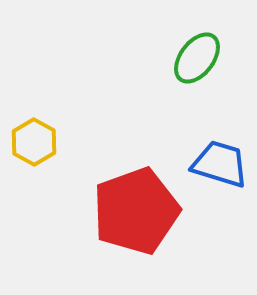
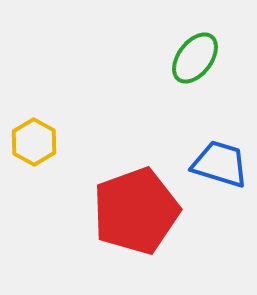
green ellipse: moved 2 px left
